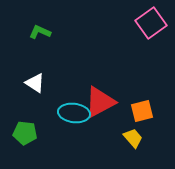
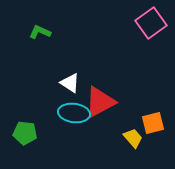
white triangle: moved 35 px right
orange square: moved 11 px right, 12 px down
